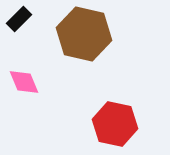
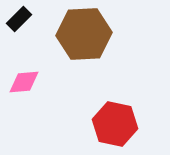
brown hexagon: rotated 16 degrees counterclockwise
pink diamond: rotated 72 degrees counterclockwise
